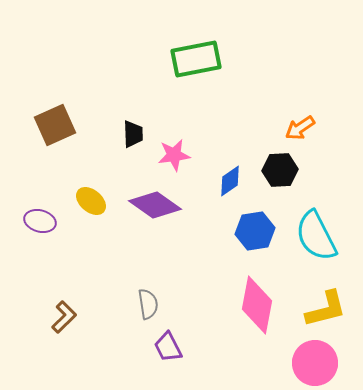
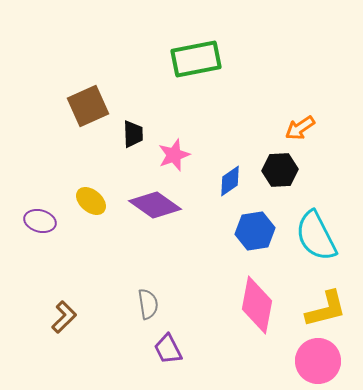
brown square: moved 33 px right, 19 px up
pink star: rotated 12 degrees counterclockwise
purple trapezoid: moved 2 px down
pink circle: moved 3 px right, 2 px up
